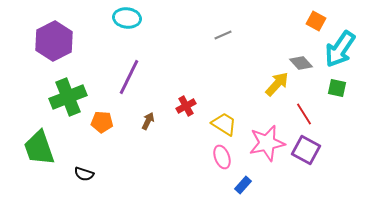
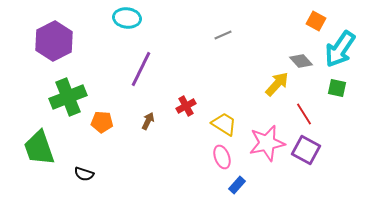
gray diamond: moved 2 px up
purple line: moved 12 px right, 8 px up
blue rectangle: moved 6 px left
